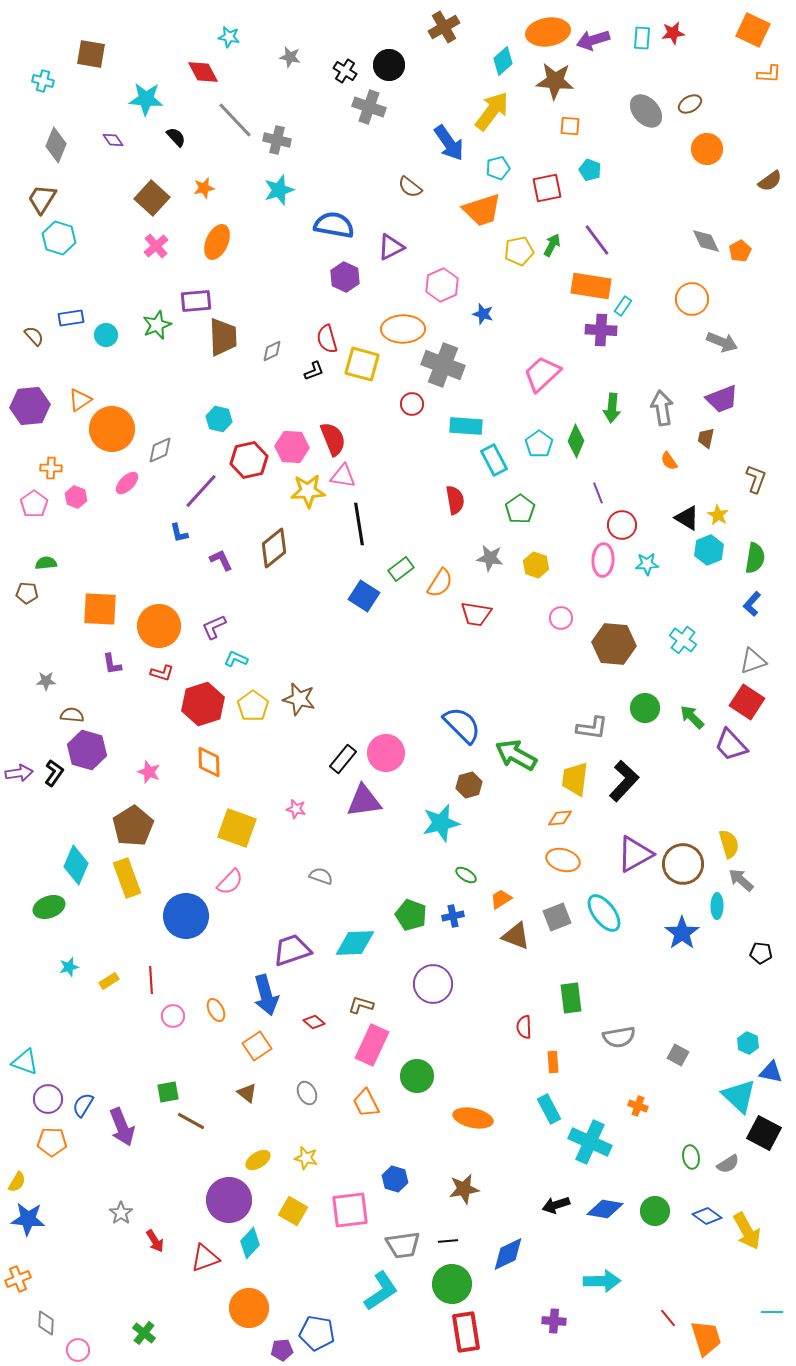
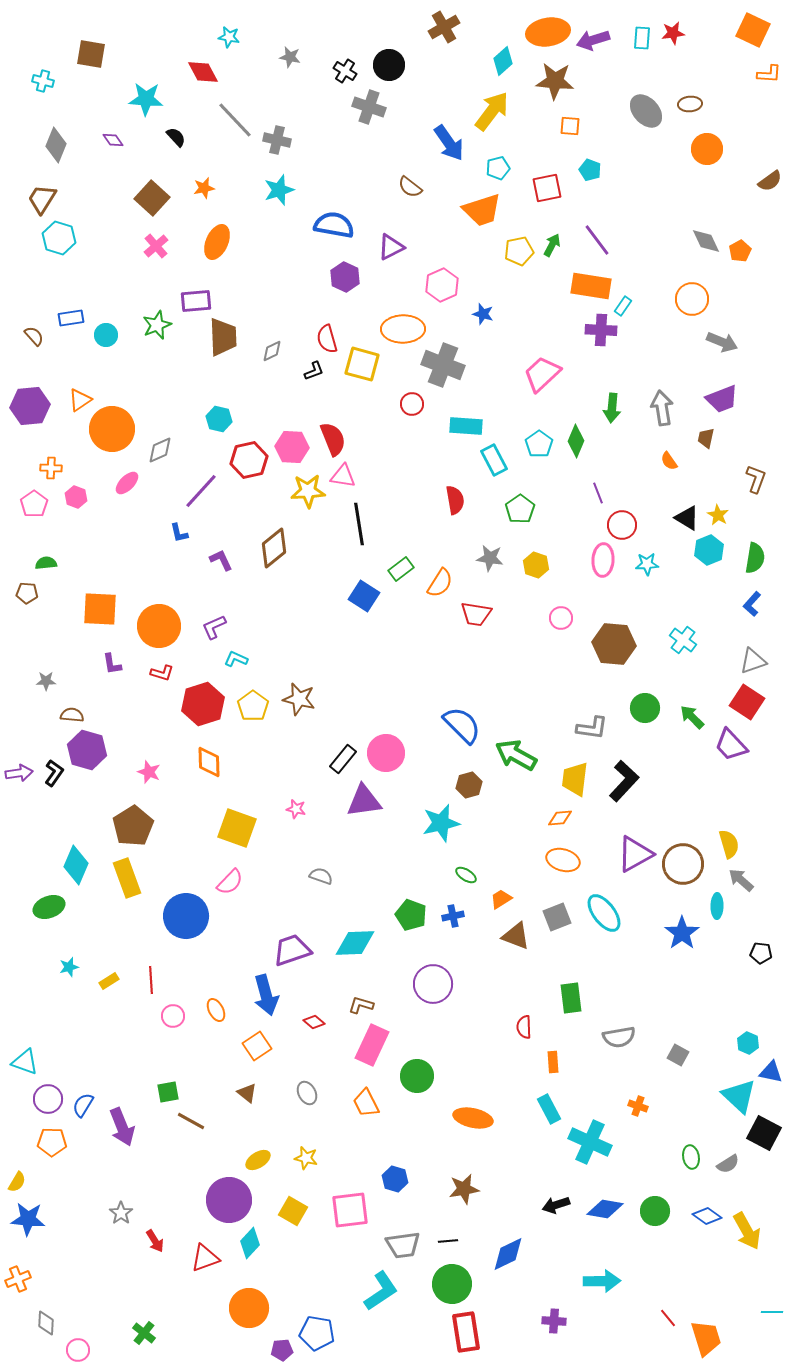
brown ellipse at (690, 104): rotated 25 degrees clockwise
